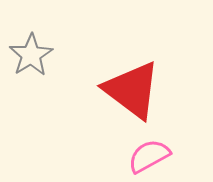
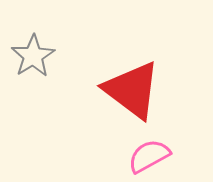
gray star: moved 2 px right, 1 px down
